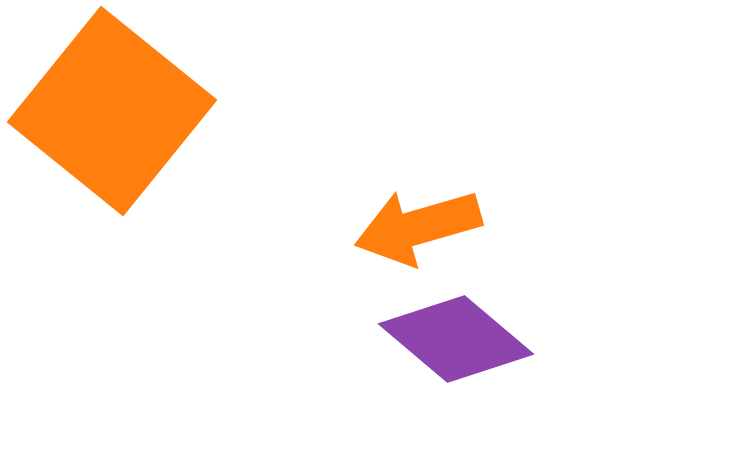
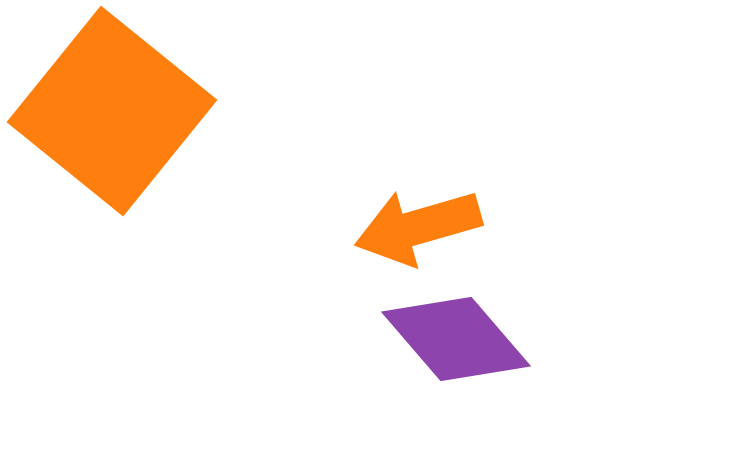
purple diamond: rotated 9 degrees clockwise
